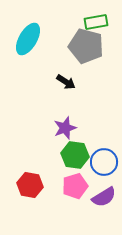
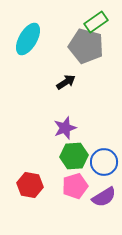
green rectangle: rotated 25 degrees counterclockwise
black arrow: rotated 66 degrees counterclockwise
green hexagon: moved 1 px left, 1 px down; rotated 12 degrees counterclockwise
